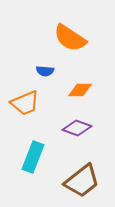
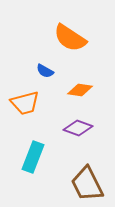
blue semicircle: rotated 24 degrees clockwise
orange diamond: rotated 10 degrees clockwise
orange trapezoid: rotated 8 degrees clockwise
purple diamond: moved 1 px right
brown trapezoid: moved 5 px right, 3 px down; rotated 102 degrees clockwise
